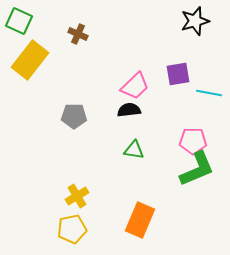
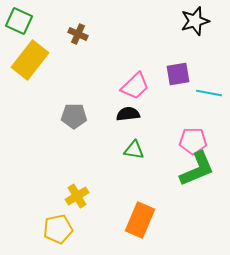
black semicircle: moved 1 px left, 4 px down
yellow pentagon: moved 14 px left
